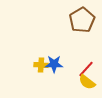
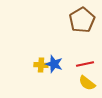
blue star: rotated 18 degrees clockwise
red line: moved 1 px left, 5 px up; rotated 36 degrees clockwise
yellow semicircle: moved 1 px down
